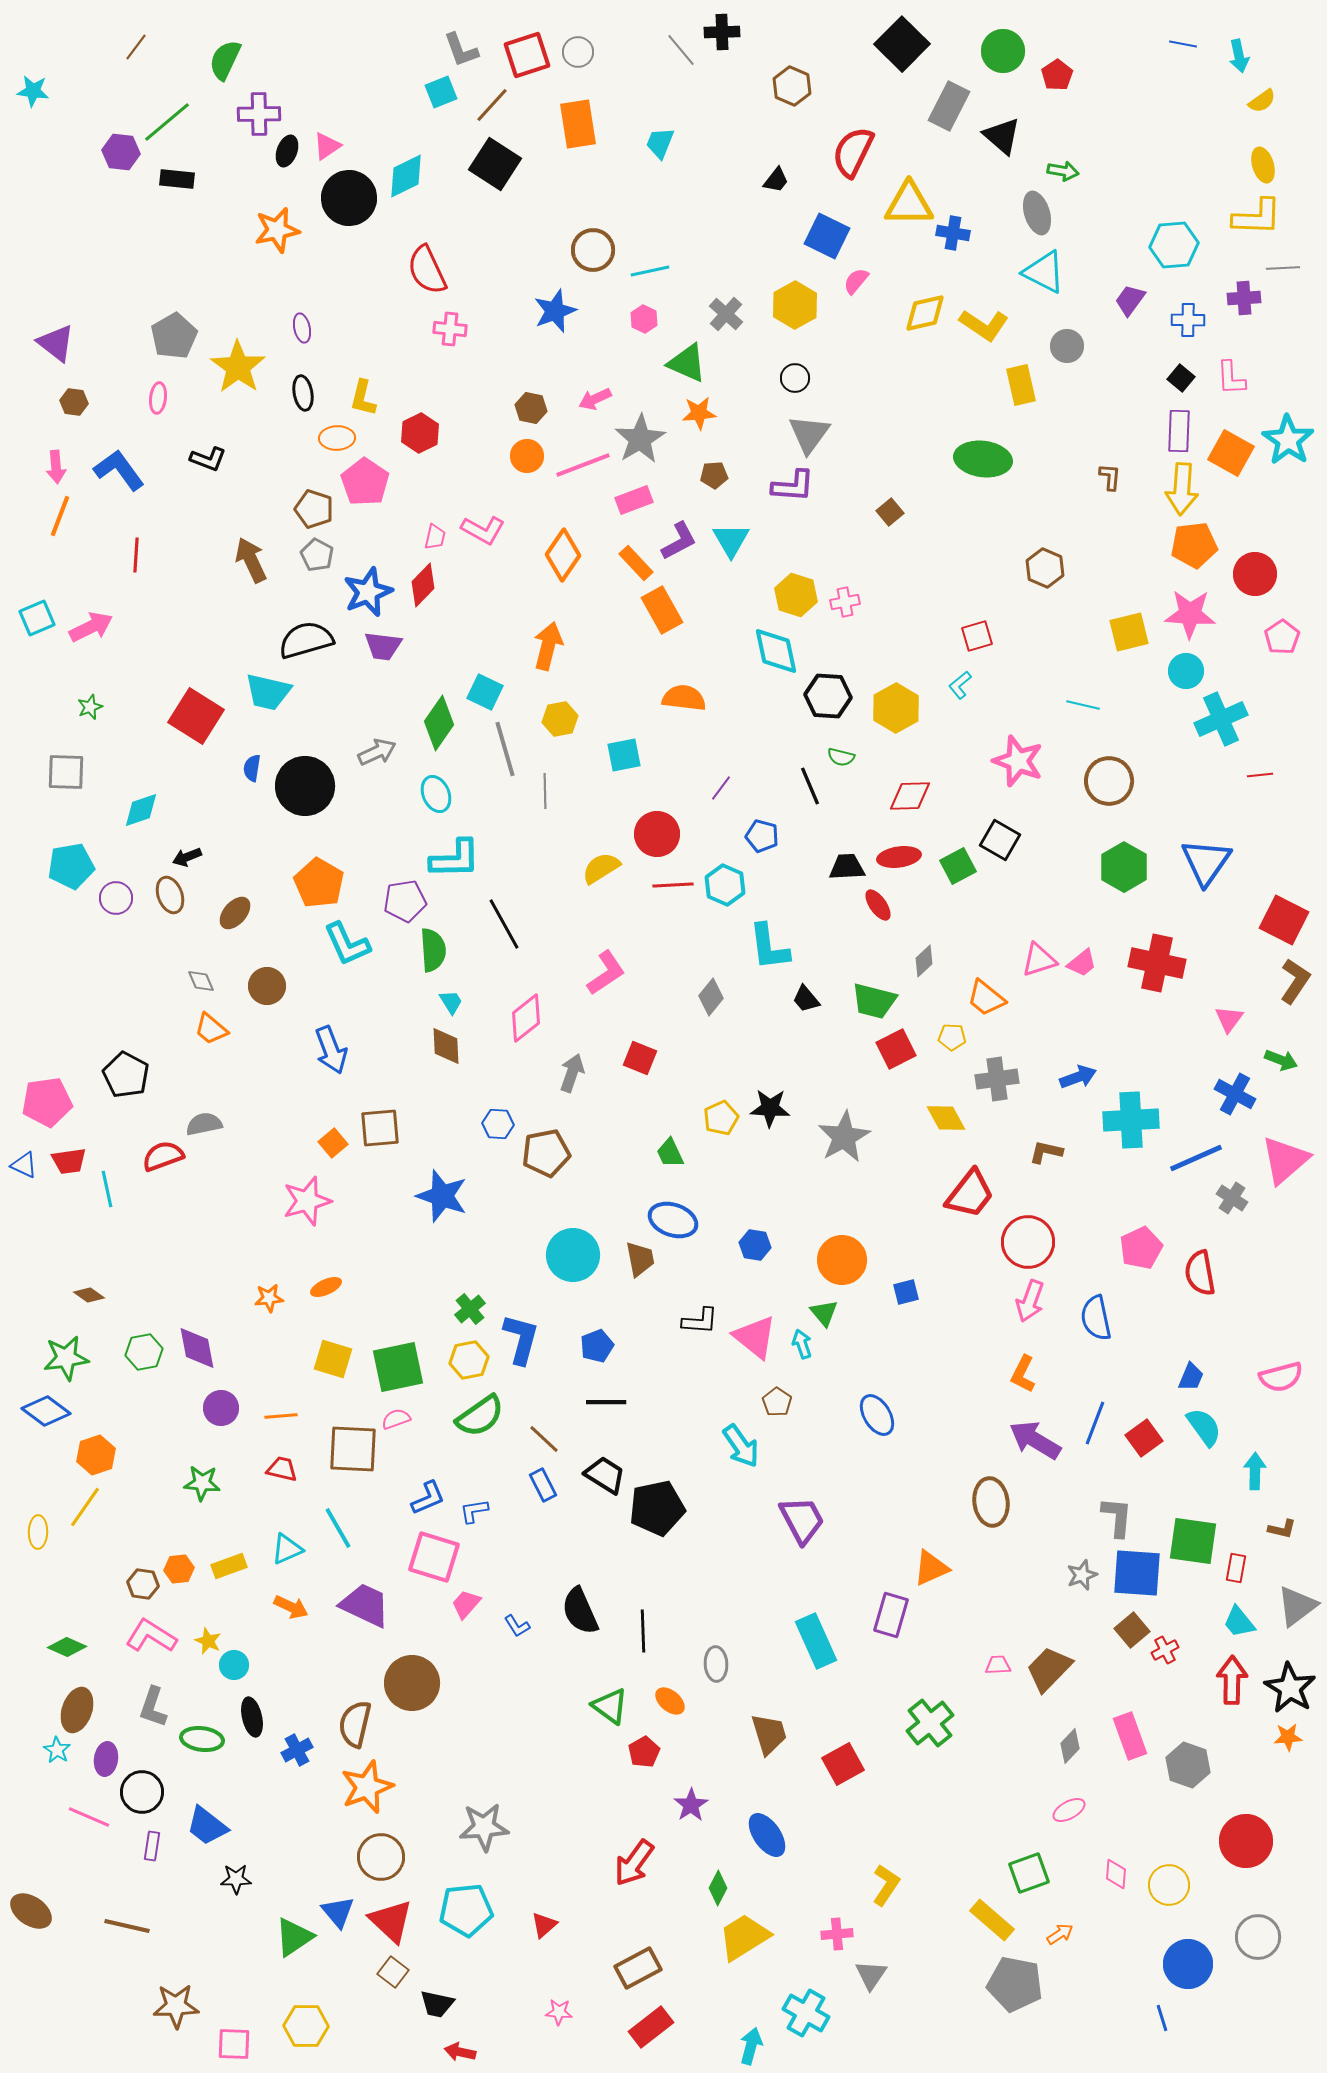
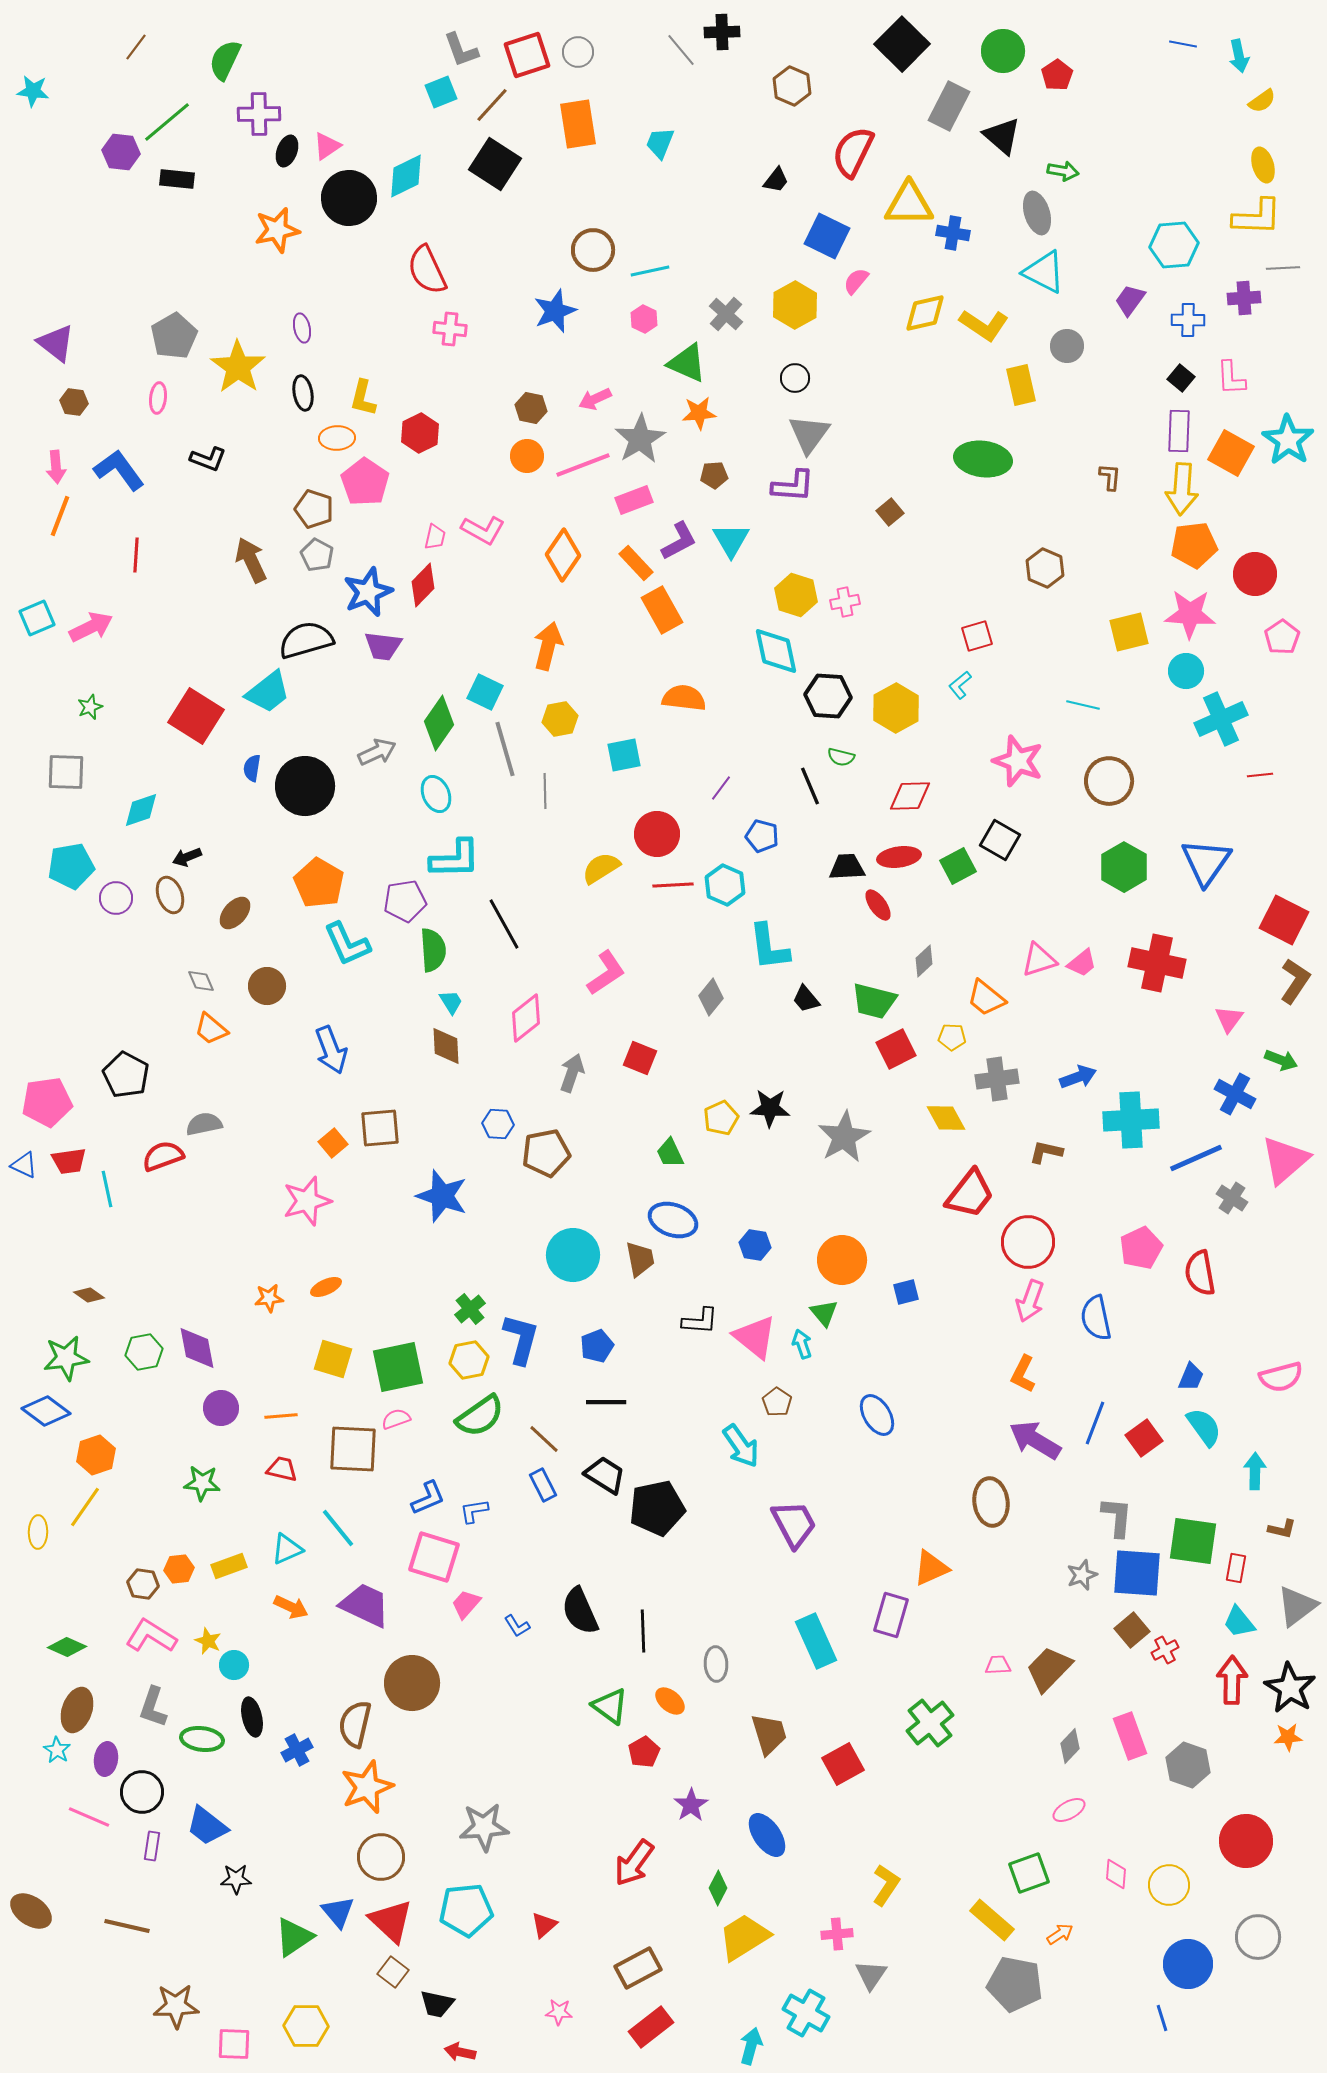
cyan trapezoid at (268, 692): rotated 51 degrees counterclockwise
purple trapezoid at (802, 1520): moved 8 px left, 4 px down
cyan line at (338, 1528): rotated 9 degrees counterclockwise
